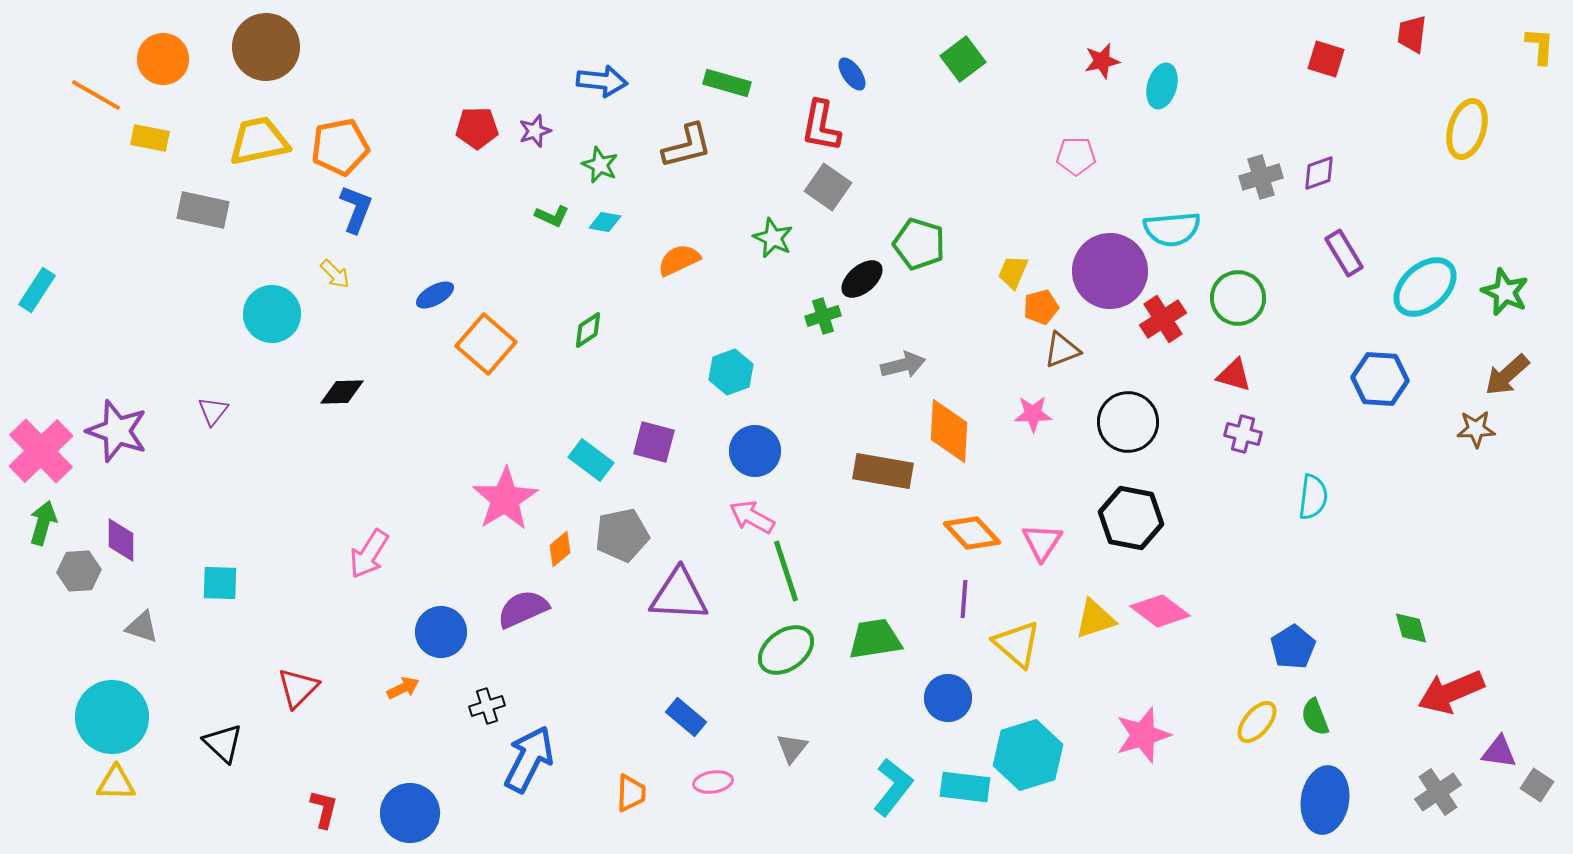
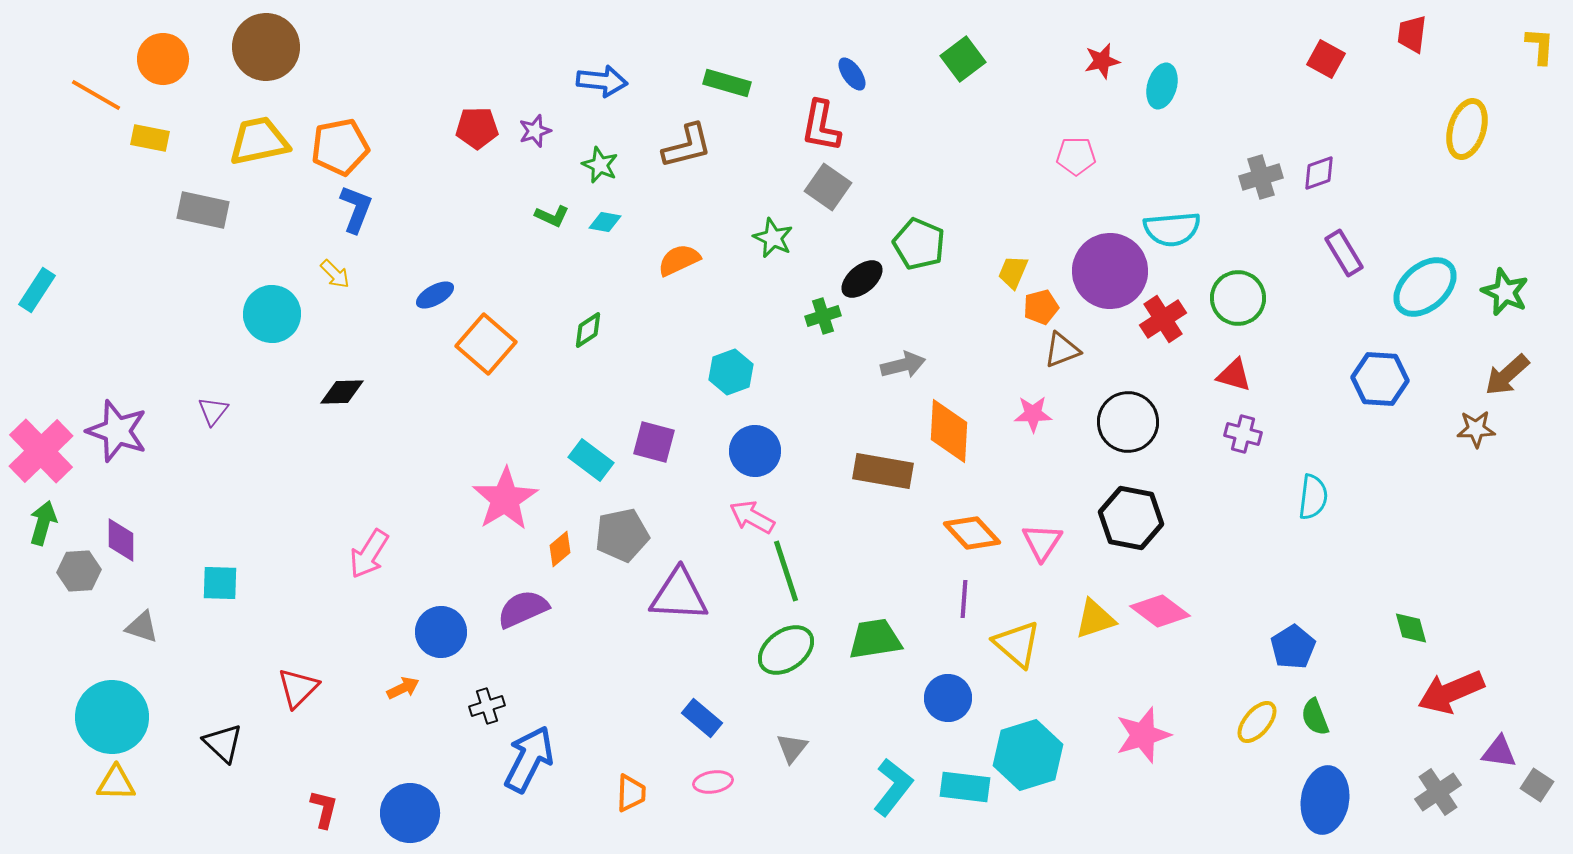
red square at (1326, 59): rotated 12 degrees clockwise
green pentagon at (919, 244): rotated 6 degrees clockwise
blue rectangle at (686, 717): moved 16 px right, 1 px down
